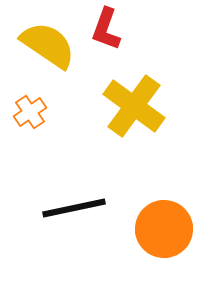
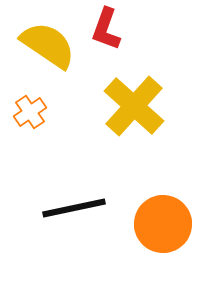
yellow cross: rotated 6 degrees clockwise
orange circle: moved 1 px left, 5 px up
